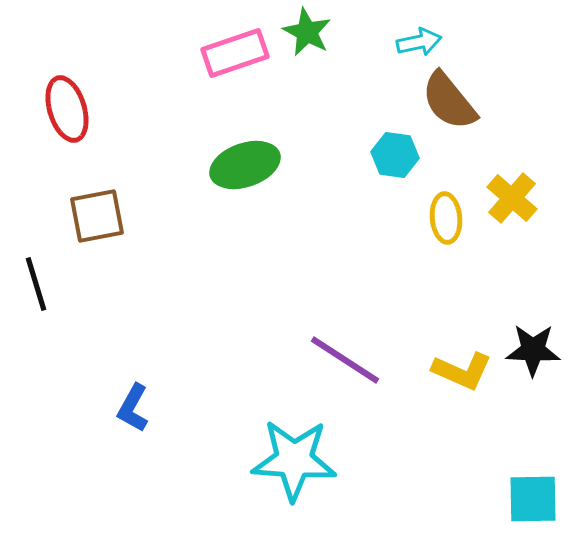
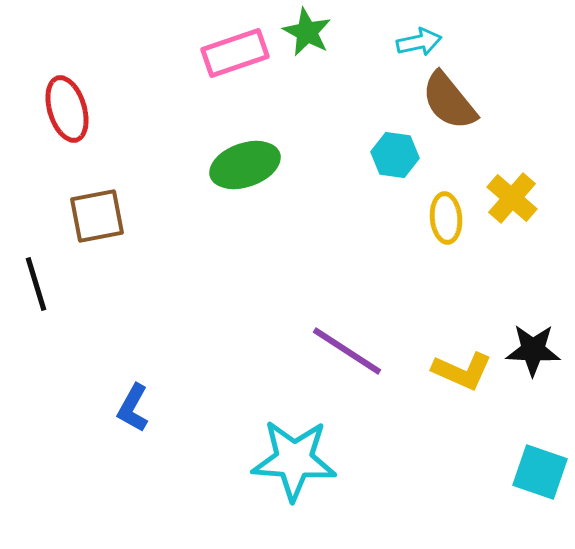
purple line: moved 2 px right, 9 px up
cyan square: moved 7 px right, 27 px up; rotated 20 degrees clockwise
